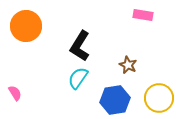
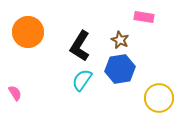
pink rectangle: moved 1 px right, 2 px down
orange circle: moved 2 px right, 6 px down
brown star: moved 8 px left, 25 px up
cyan semicircle: moved 4 px right, 2 px down
blue hexagon: moved 5 px right, 31 px up
